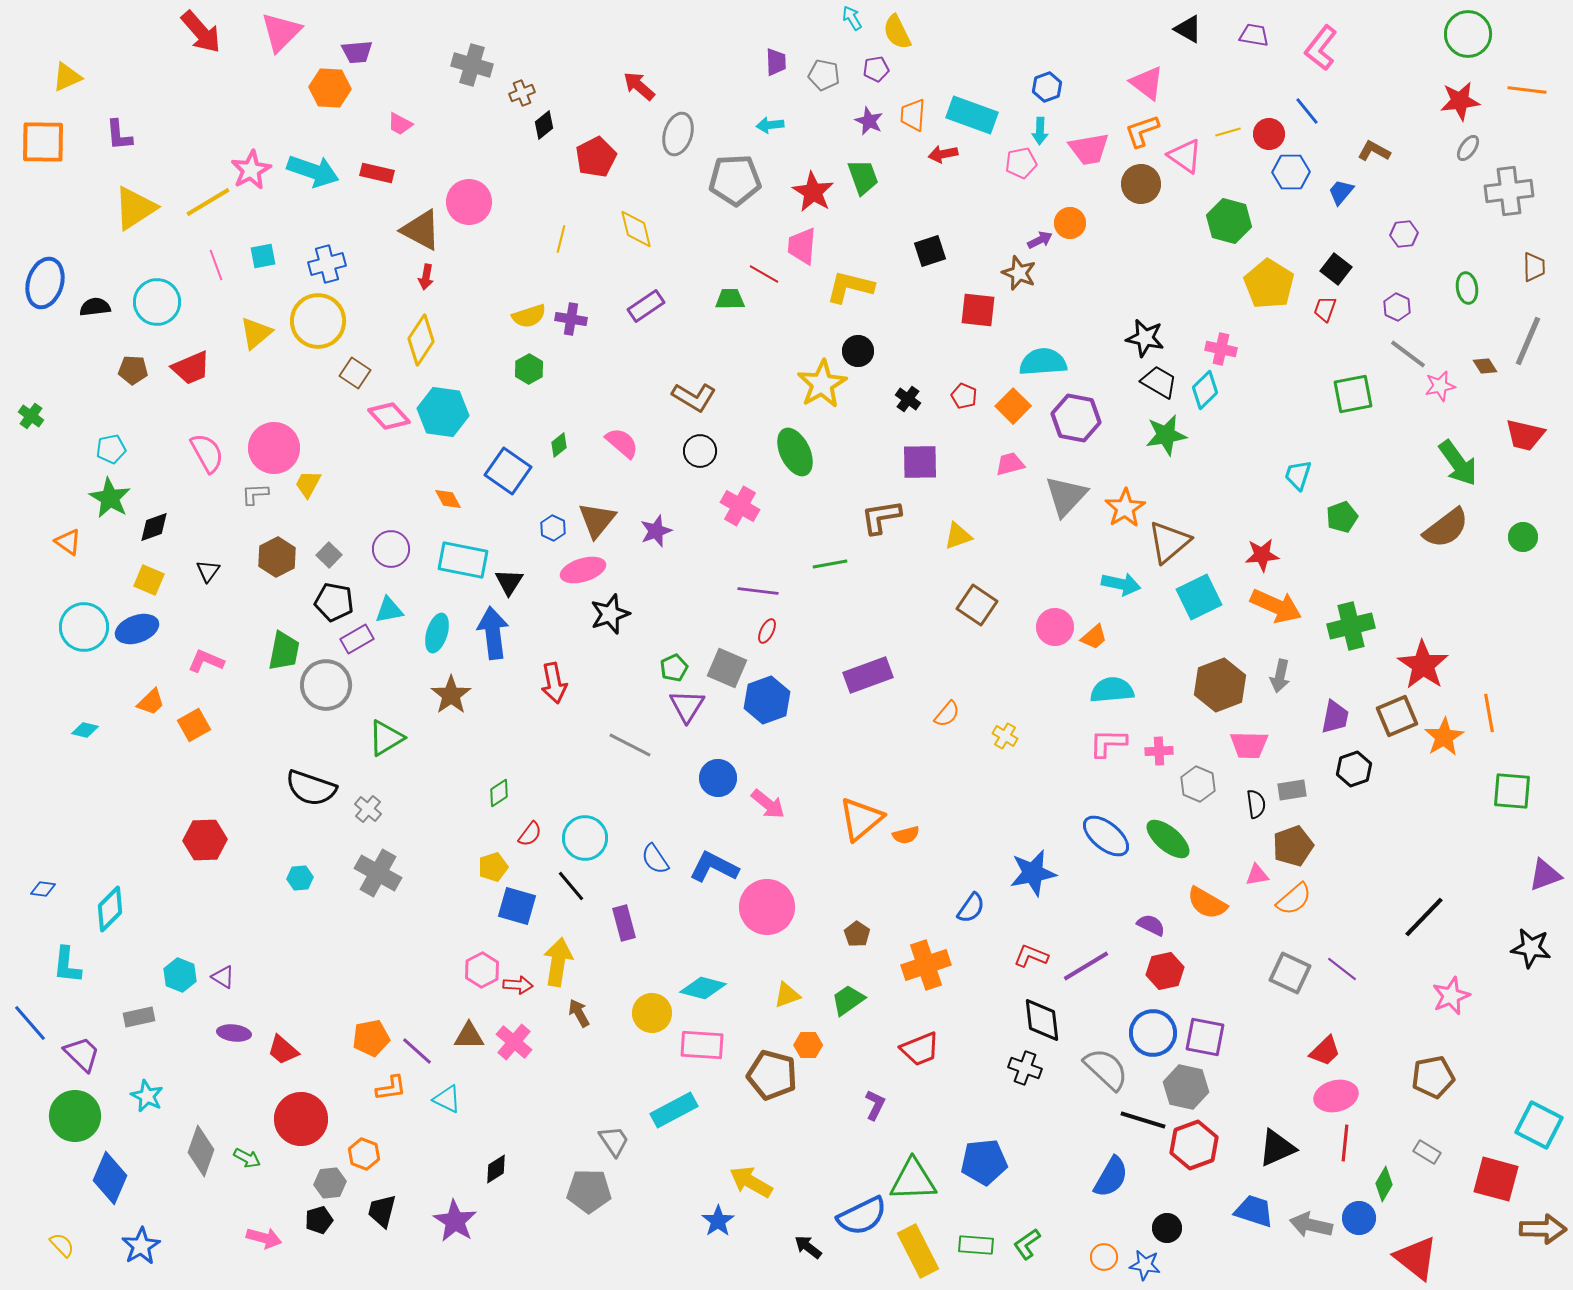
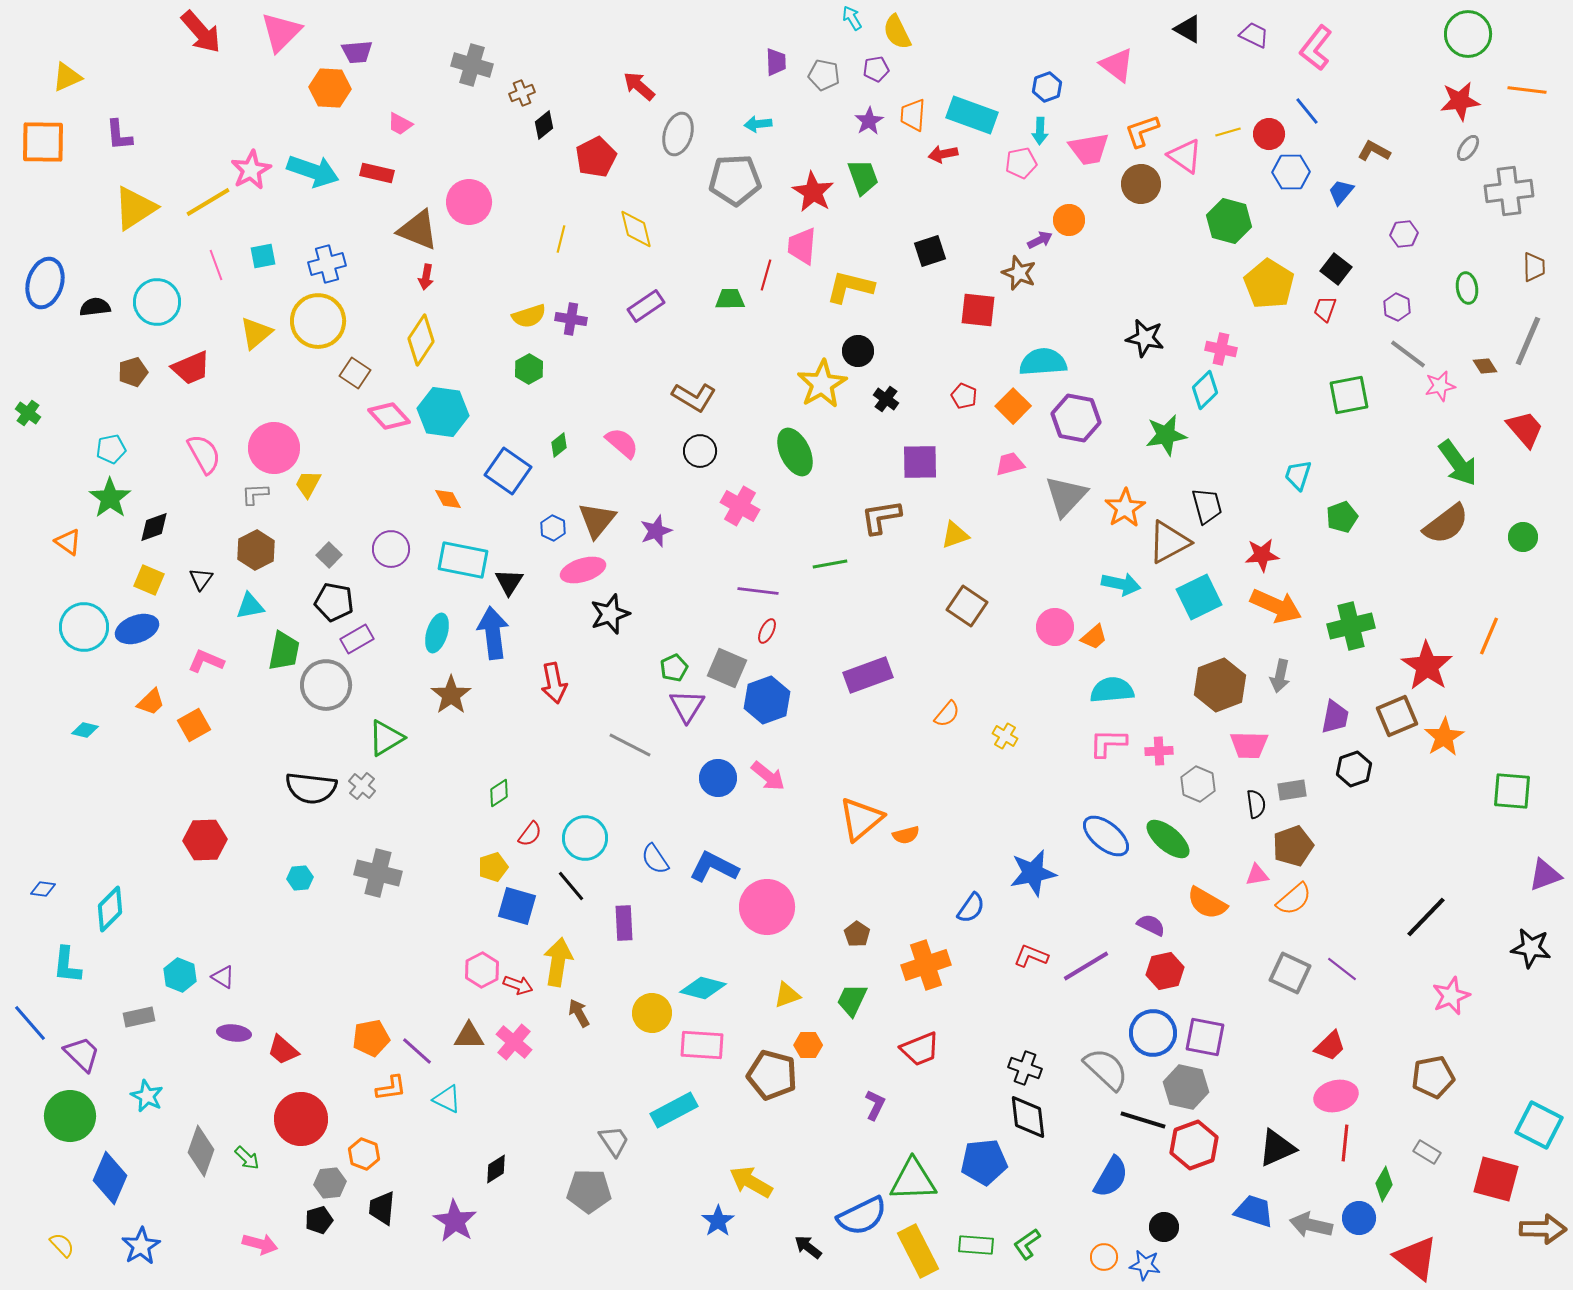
purple trapezoid at (1254, 35): rotated 16 degrees clockwise
pink L-shape at (1321, 48): moved 5 px left
pink triangle at (1147, 83): moved 30 px left, 18 px up
purple star at (869, 121): rotated 16 degrees clockwise
cyan arrow at (770, 125): moved 12 px left, 1 px up
orange circle at (1070, 223): moved 1 px left, 3 px up
brown triangle at (421, 230): moved 3 px left; rotated 6 degrees counterclockwise
red line at (764, 274): moved 2 px right, 1 px down; rotated 76 degrees clockwise
brown pentagon at (133, 370): moved 2 px down; rotated 20 degrees counterclockwise
black trapezoid at (1159, 382): moved 48 px right, 124 px down; rotated 45 degrees clockwise
green square at (1353, 394): moved 4 px left, 1 px down
black cross at (908, 399): moved 22 px left
green cross at (31, 416): moved 3 px left, 3 px up
red trapezoid at (1525, 435): moved 6 px up; rotated 144 degrees counterclockwise
pink semicircle at (207, 453): moved 3 px left, 1 px down
green star at (110, 498): rotated 6 degrees clockwise
brown semicircle at (1446, 528): moved 4 px up
yellow triangle at (958, 536): moved 3 px left, 1 px up
brown triangle at (1169, 542): rotated 12 degrees clockwise
brown hexagon at (277, 557): moved 21 px left, 7 px up
black triangle at (208, 571): moved 7 px left, 8 px down
brown square at (977, 605): moved 10 px left, 1 px down
cyan triangle at (389, 610): moved 139 px left, 4 px up
red star at (1423, 665): moved 4 px right, 1 px down
orange line at (1489, 713): moved 77 px up; rotated 33 degrees clockwise
black semicircle at (311, 788): rotated 12 degrees counterclockwise
pink arrow at (768, 804): moved 28 px up
gray cross at (368, 809): moved 6 px left, 23 px up
gray cross at (378, 873): rotated 15 degrees counterclockwise
black line at (1424, 917): moved 2 px right
purple rectangle at (624, 923): rotated 12 degrees clockwise
red arrow at (518, 985): rotated 16 degrees clockwise
green trapezoid at (848, 1000): moved 4 px right; rotated 30 degrees counterclockwise
black diamond at (1042, 1020): moved 14 px left, 97 px down
red trapezoid at (1325, 1051): moved 5 px right, 5 px up
green circle at (75, 1116): moved 5 px left
green arrow at (247, 1158): rotated 16 degrees clockwise
black trapezoid at (382, 1211): moved 3 px up; rotated 9 degrees counterclockwise
black circle at (1167, 1228): moved 3 px left, 1 px up
pink arrow at (264, 1238): moved 4 px left, 6 px down
